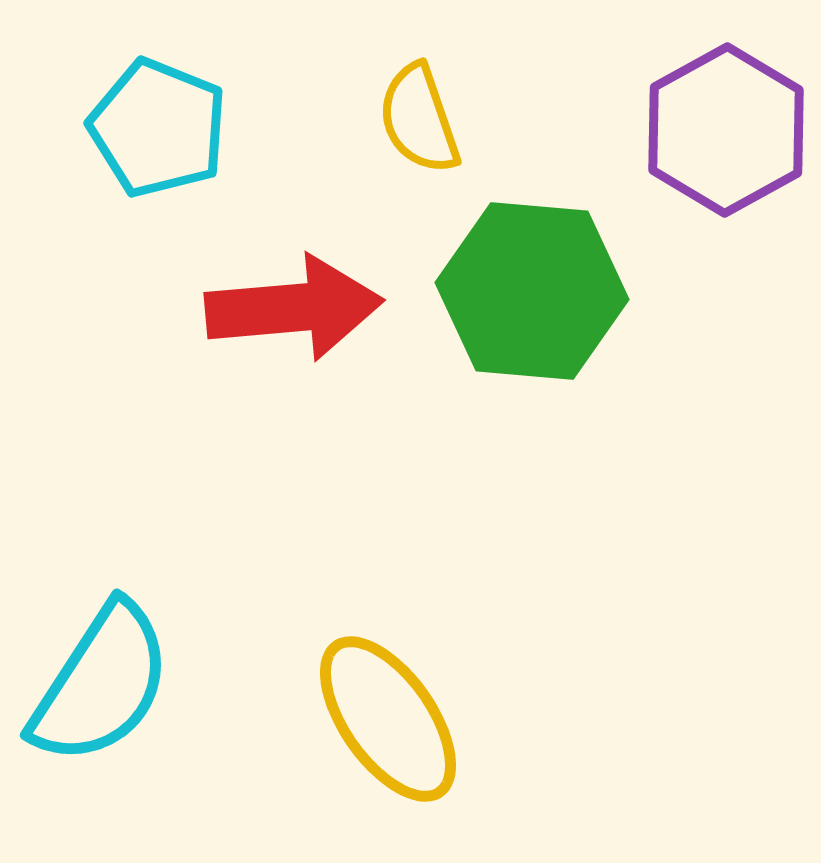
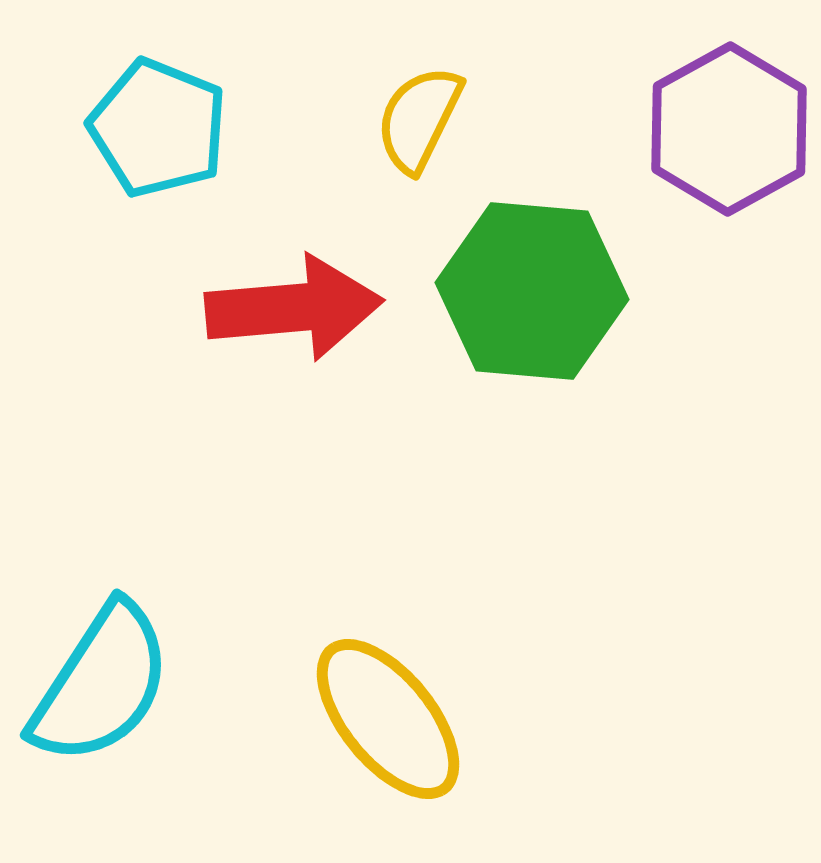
yellow semicircle: rotated 45 degrees clockwise
purple hexagon: moved 3 px right, 1 px up
yellow ellipse: rotated 4 degrees counterclockwise
